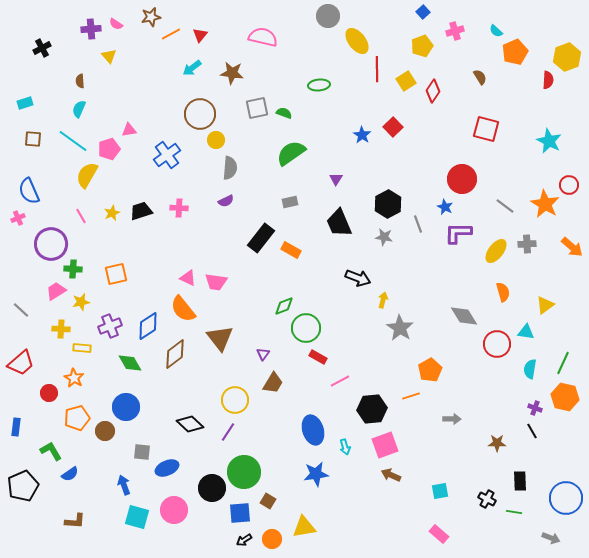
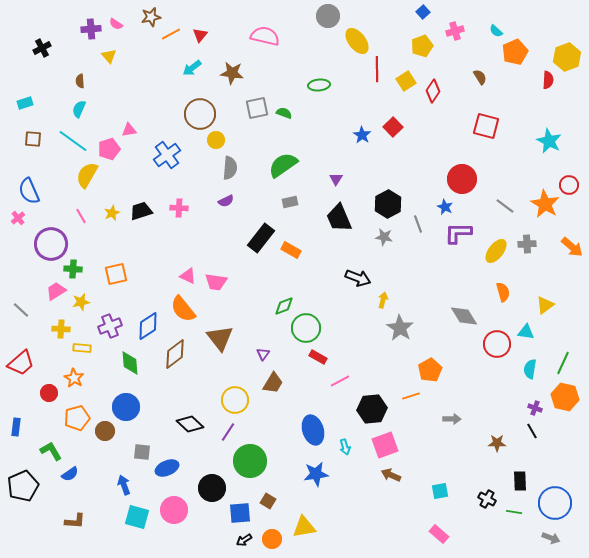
pink semicircle at (263, 37): moved 2 px right, 1 px up
red square at (486, 129): moved 3 px up
green semicircle at (291, 153): moved 8 px left, 12 px down
pink cross at (18, 218): rotated 16 degrees counterclockwise
black trapezoid at (339, 223): moved 5 px up
pink triangle at (188, 278): moved 2 px up
green diamond at (130, 363): rotated 25 degrees clockwise
green circle at (244, 472): moved 6 px right, 11 px up
blue circle at (566, 498): moved 11 px left, 5 px down
